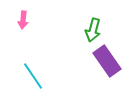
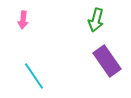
green arrow: moved 3 px right, 10 px up
cyan line: moved 1 px right
